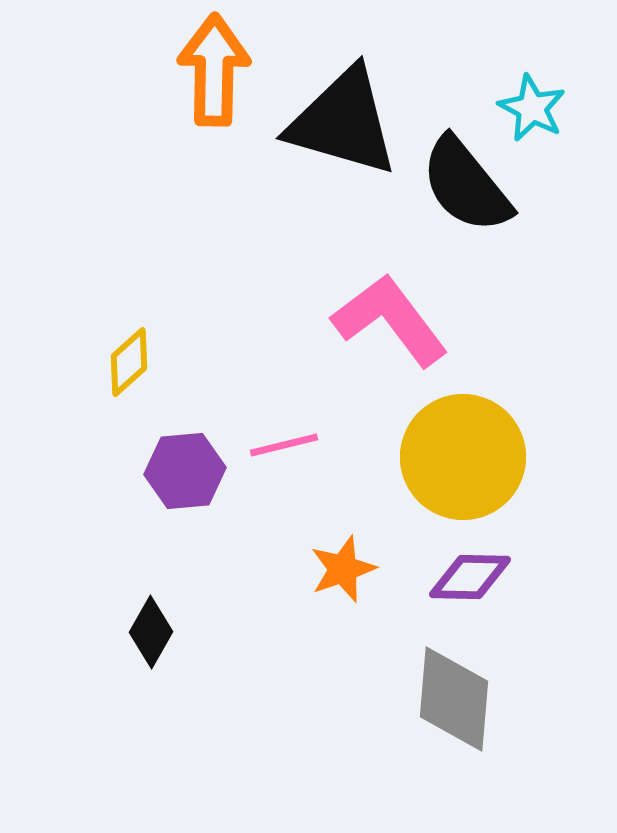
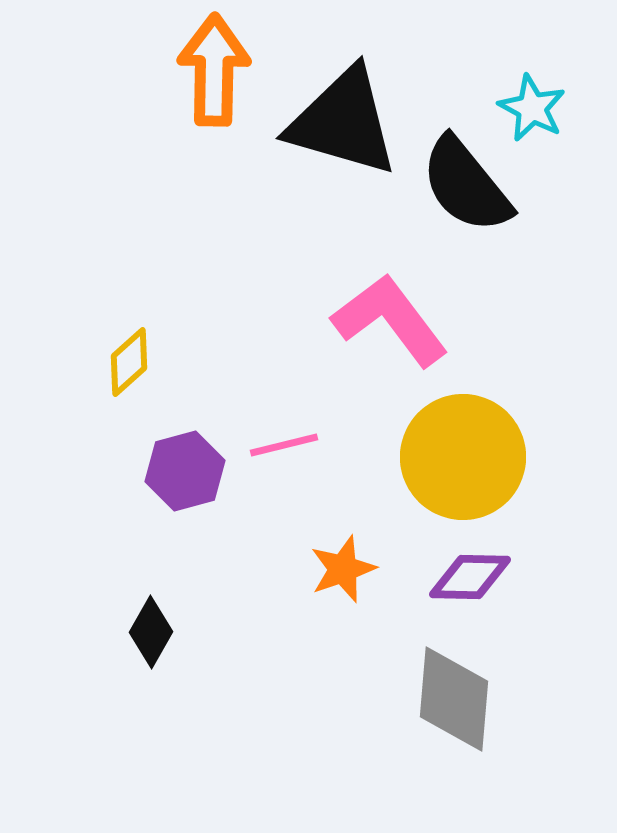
purple hexagon: rotated 10 degrees counterclockwise
